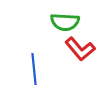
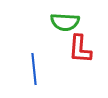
red L-shape: rotated 44 degrees clockwise
